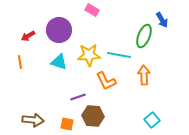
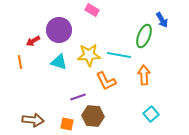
red arrow: moved 5 px right, 5 px down
cyan square: moved 1 px left, 6 px up
